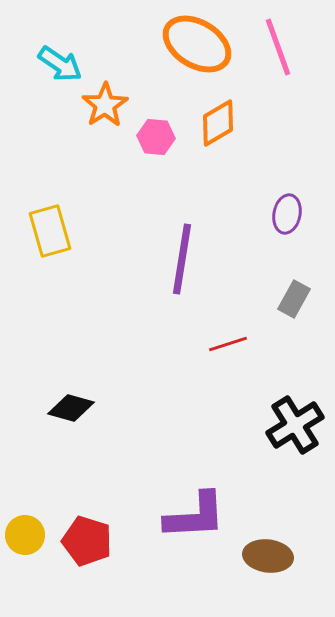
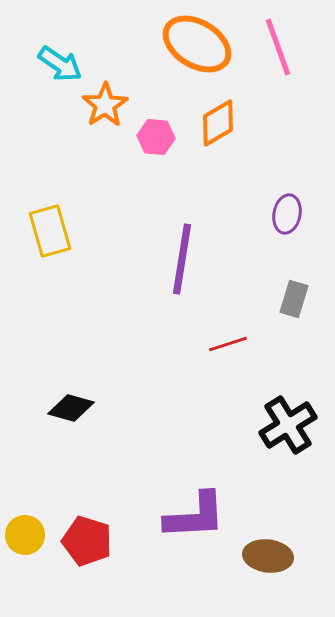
gray rectangle: rotated 12 degrees counterclockwise
black cross: moved 7 px left
